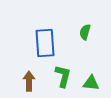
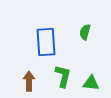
blue rectangle: moved 1 px right, 1 px up
